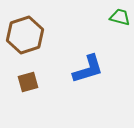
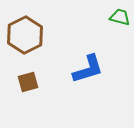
brown hexagon: rotated 9 degrees counterclockwise
